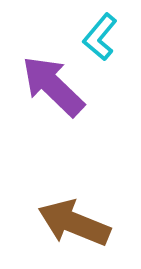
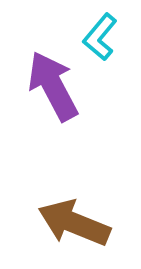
purple arrow: rotated 18 degrees clockwise
